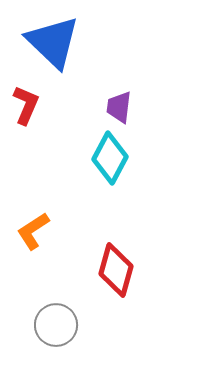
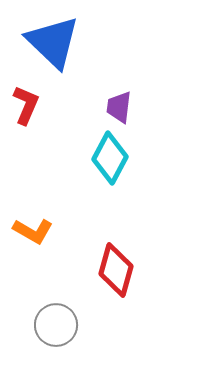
orange L-shape: rotated 117 degrees counterclockwise
